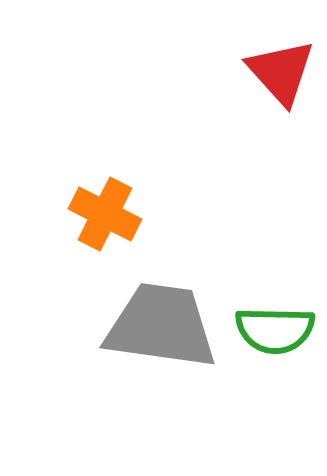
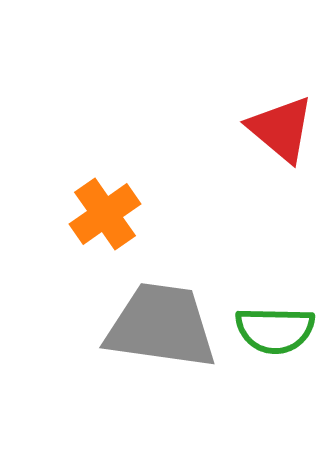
red triangle: moved 57 px down; rotated 8 degrees counterclockwise
orange cross: rotated 28 degrees clockwise
